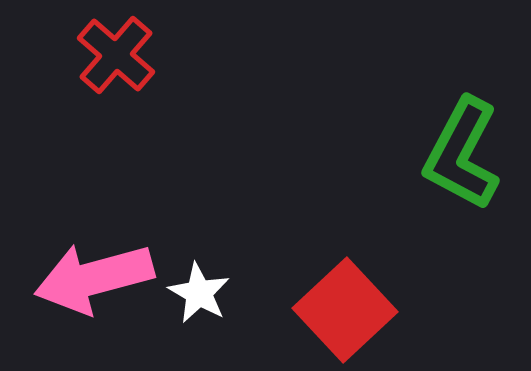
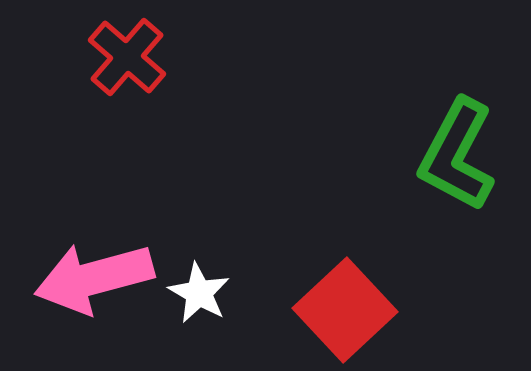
red cross: moved 11 px right, 2 px down
green L-shape: moved 5 px left, 1 px down
